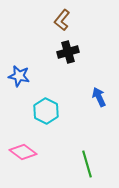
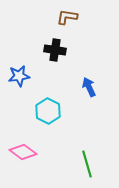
brown L-shape: moved 5 px right, 3 px up; rotated 60 degrees clockwise
black cross: moved 13 px left, 2 px up; rotated 25 degrees clockwise
blue star: rotated 20 degrees counterclockwise
blue arrow: moved 10 px left, 10 px up
cyan hexagon: moved 2 px right
